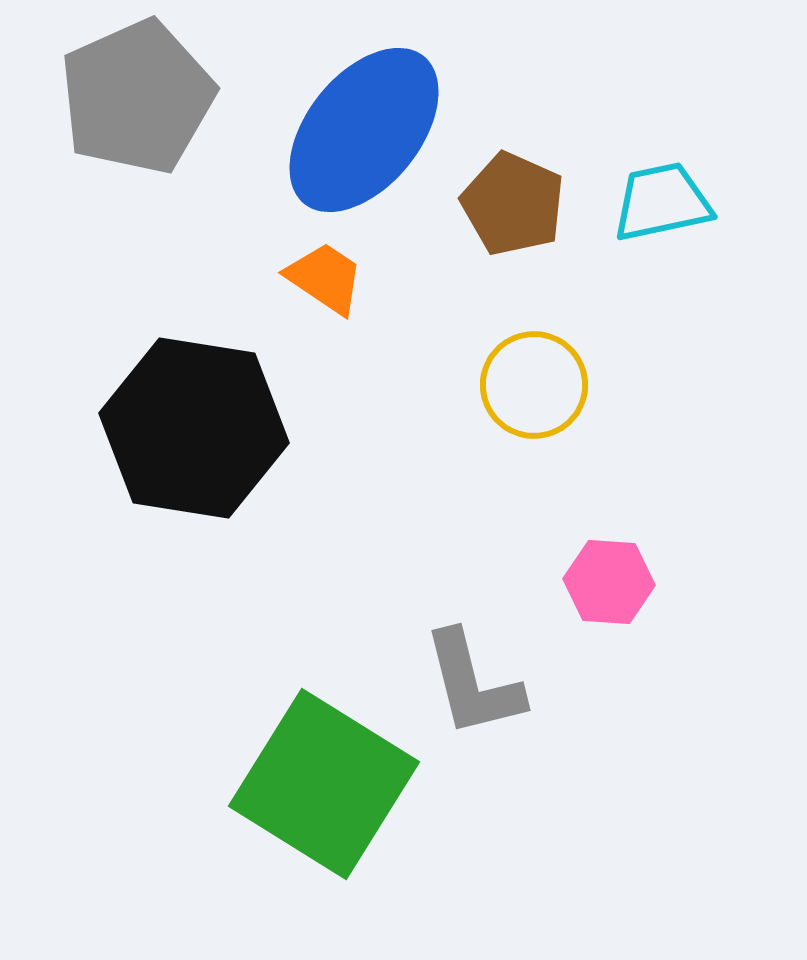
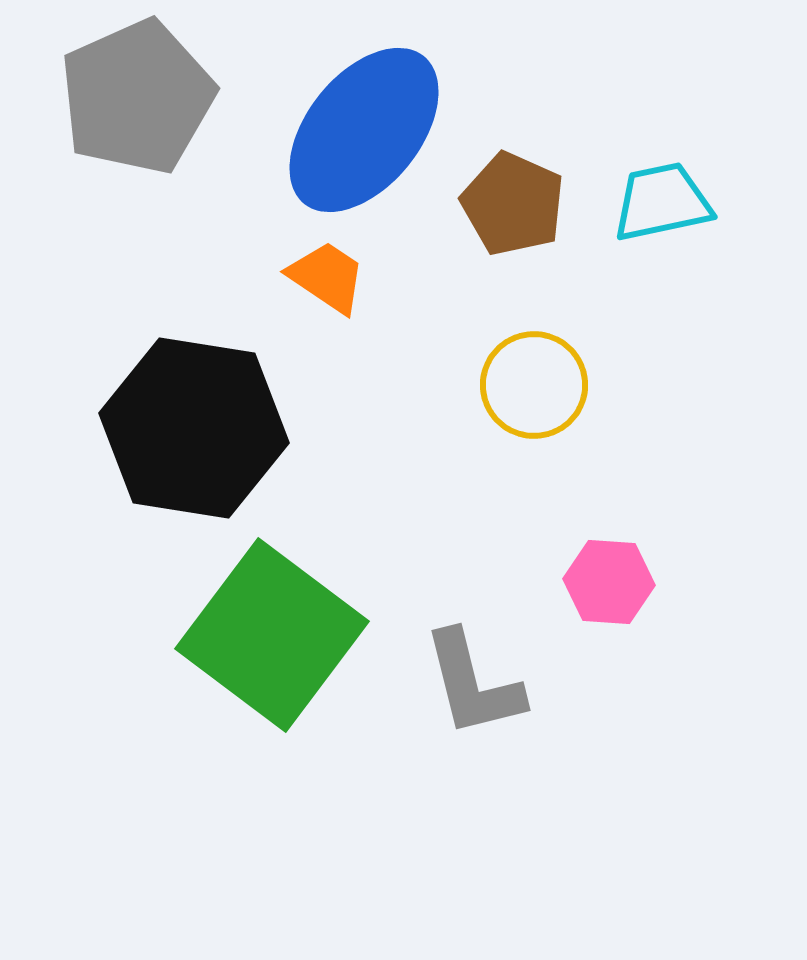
orange trapezoid: moved 2 px right, 1 px up
green square: moved 52 px left, 149 px up; rotated 5 degrees clockwise
